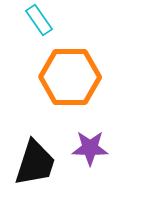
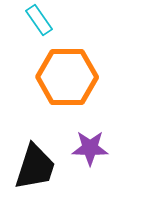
orange hexagon: moved 3 px left
black trapezoid: moved 4 px down
